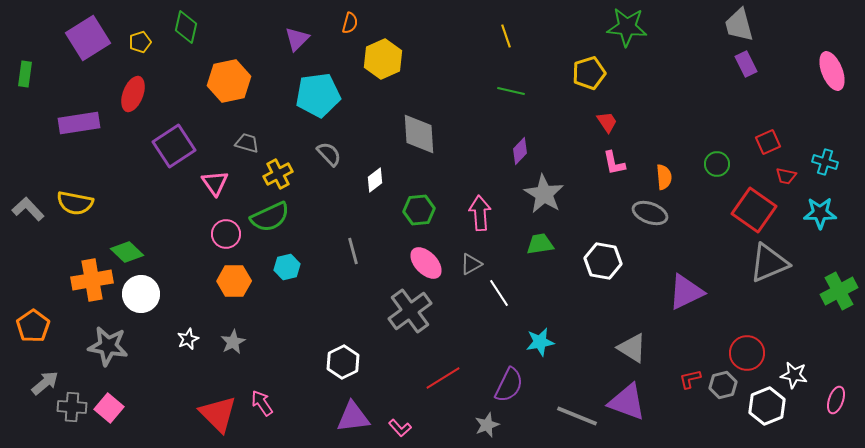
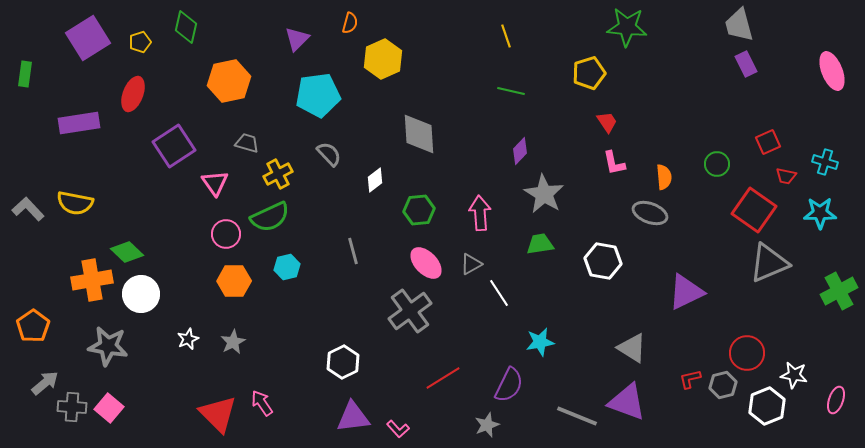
pink L-shape at (400, 428): moved 2 px left, 1 px down
